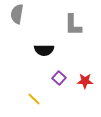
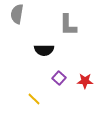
gray L-shape: moved 5 px left
